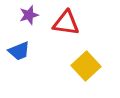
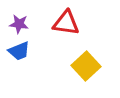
purple star: moved 10 px left, 9 px down; rotated 24 degrees clockwise
